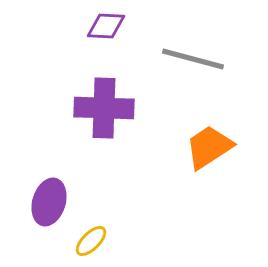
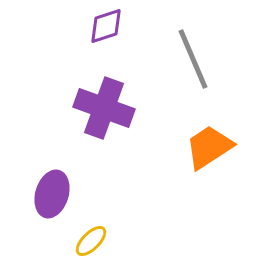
purple diamond: rotated 21 degrees counterclockwise
gray line: rotated 52 degrees clockwise
purple cross: rotated 18 degrees clockwise
purple ellipse: moved 3 px right, 8 px up
